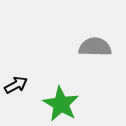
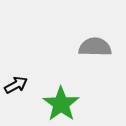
green star: rotated 6 degrees clockwise
